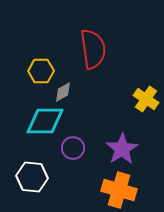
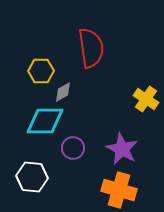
red semicircle: moved 2 px left, 1 px up
purple star: rotated 12 degrees counterclockwise
